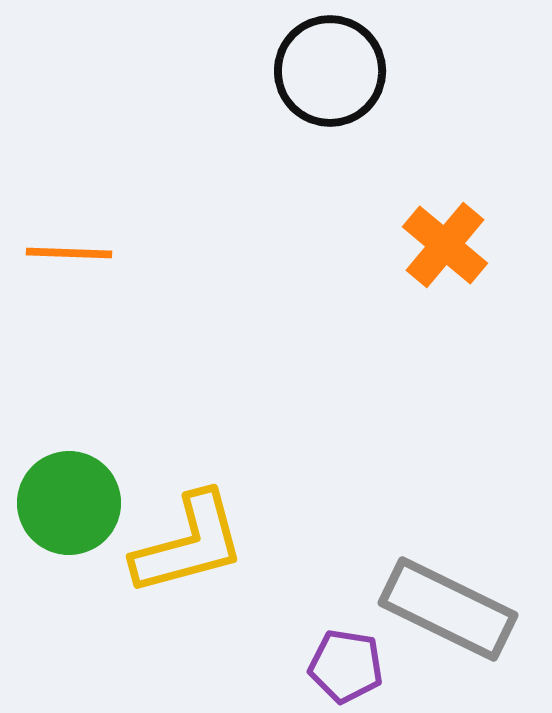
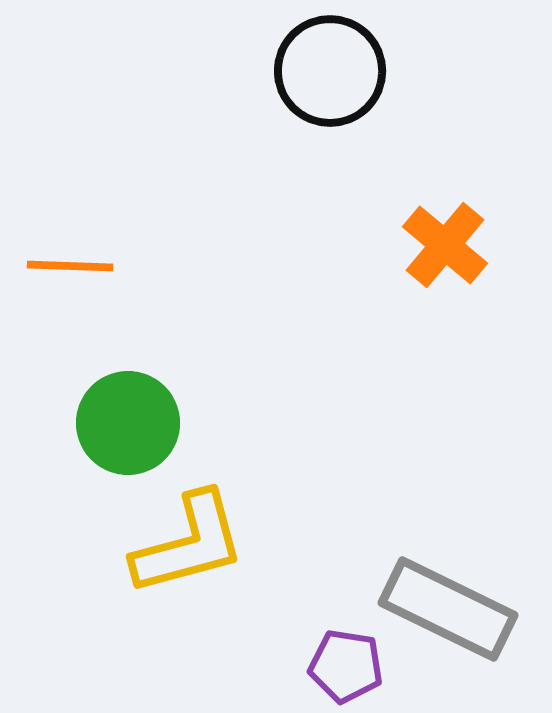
orange line: moved 1 px right, 13 px down
green circle: moved 59 px right, 80 px up
